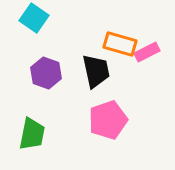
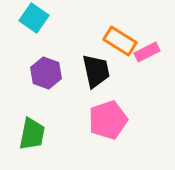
orange rectangle: moved 3 px up; rotated 16 degrees clockwise
